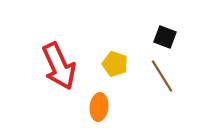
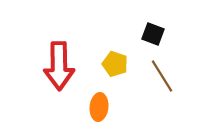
black square: moved 12 px left, 3 px up
red arrow: rotated 24 degrees clockwise
